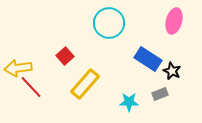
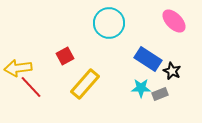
pink ellipse: rotated 60 degrees counterclockwise
red square: rotated 12 degrees clockwise
cyan star: moved 12 px right, 14 px up
